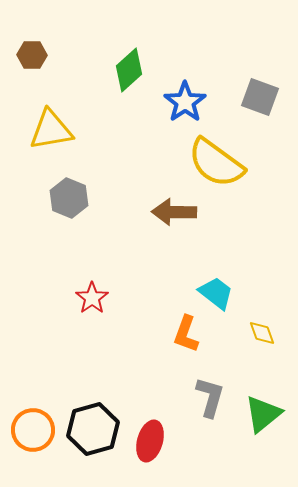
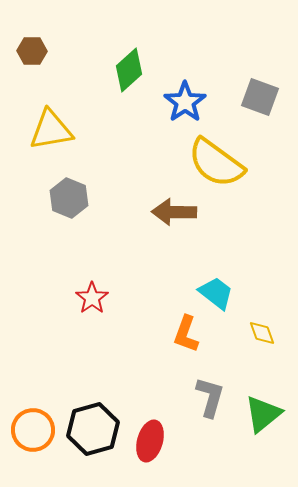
brown hexagon: moved 4 px up
